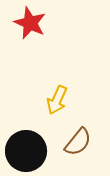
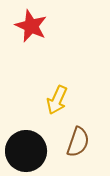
red star: moved 1 px right, 3 px down
brown semicircle: rotated 20 degrees counterclockwise
